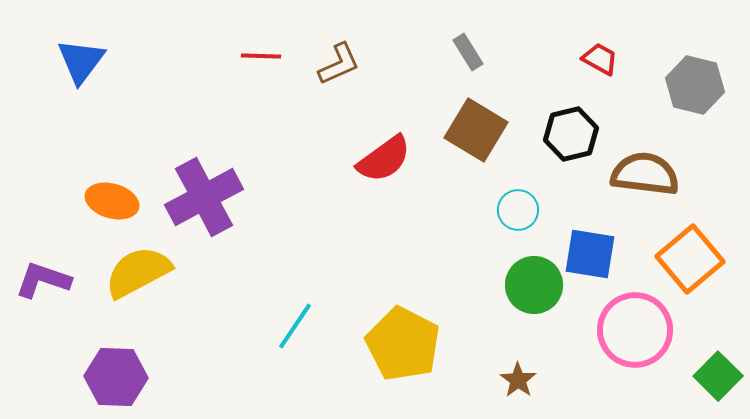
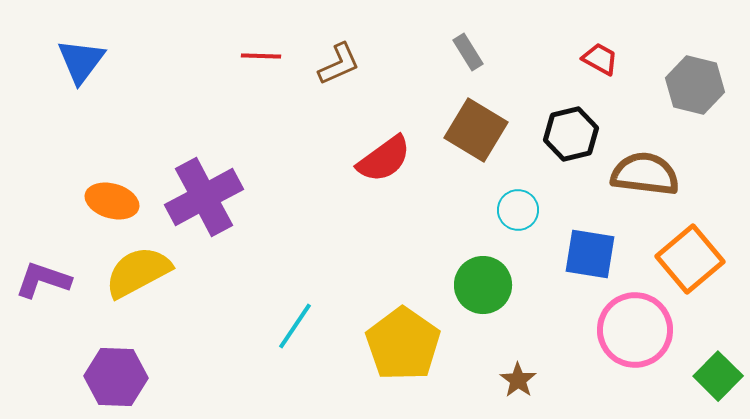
green circle: moved 51 px left
yellow pentagon: rotated 8 degrees clockwise
